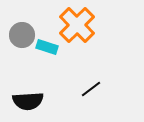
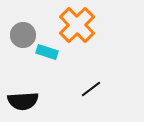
gray circle: moved 1 px right
cyan rectangle: moved 5 px down
black semicircle: moved 5 px left
